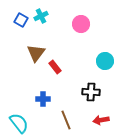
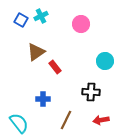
brown triangle: moved 1 px up; rotated 18 degrees clockwise
brown line: rotated 48 degrees clockwise
